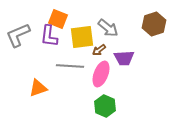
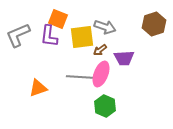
gray arrow: moved 3 px left, 1 px up; rotated 20 degrees counterclockwise
brown arrow: moved 1 px right
gray line: moved 10 px right, 11 px down
